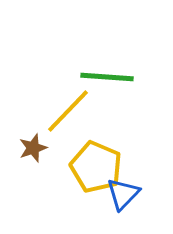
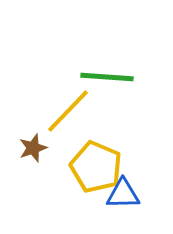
blue triangle: rotated 45 degrees clockwise
